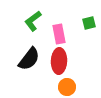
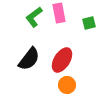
green L-shape: moved 1 px right, 4 px up
pink rectangle: moved 21 px up
red ellipse: moved 3 px right, 1 px up; rotated 30 degrees clockwise
orange circle: moved 2 px up
